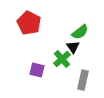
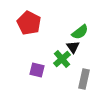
gray rectangle: moved 1 px right, 1 px up
